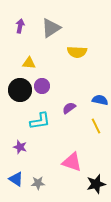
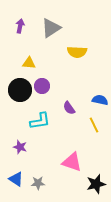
purple semicircle: rotated 88 degrees counterclockwise
yellow line: moved 2 px left, 1 px up
